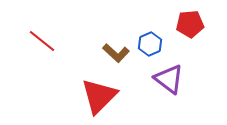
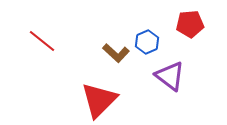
blue hexagon: moved 3 px left, 2 px up
purple triangle: moved 1 px right, 3 px up
red triangle: moved 4 px down
